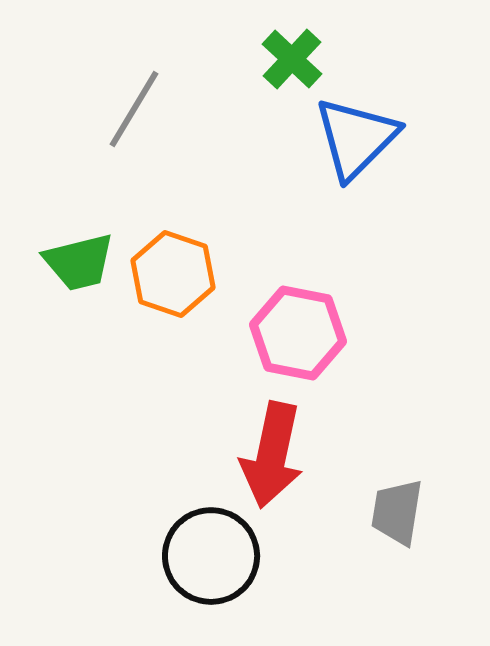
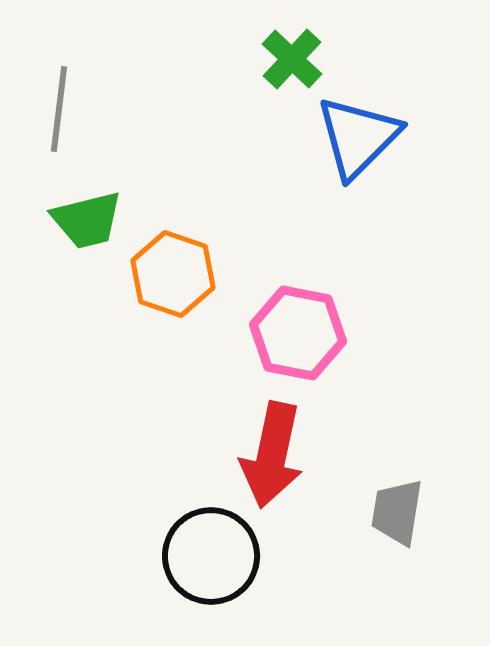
gray line: moved 75 px left; rotated 24 degrees counterclockwise
blue triangle: moved 2 px right, 1 px up
green trapezoid: moved 8 px right, 42 px up
